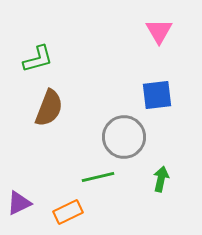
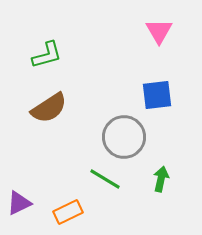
green L-shape: moved 9 px right, 4 px up
brown semicircle: rotated 36 degrees clockwise
green line: moved 7 px right, 2 px down; rotated 44 degrees clockwise
